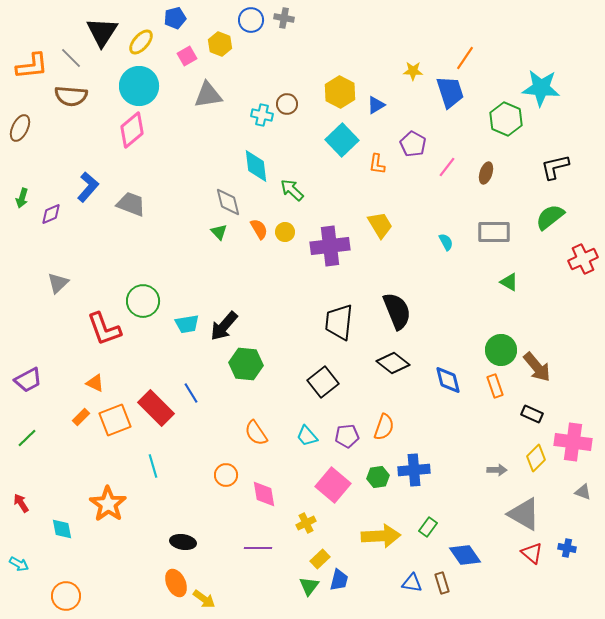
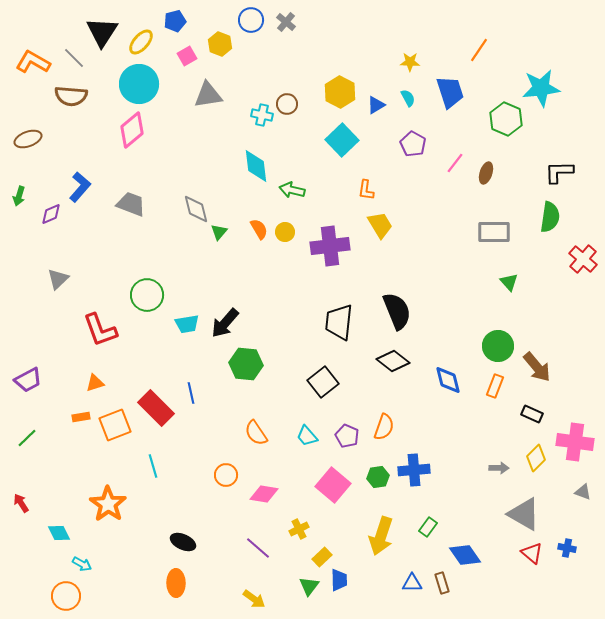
blue pentagon at (175, 18): moved 3 px down
gray cross at (284, 18): moved 2 px right, 4 px down; rotated 30 degrees clockwise
gray line at (71, 58): moved 3 px right
orange line at (465, 58): moved 14 px right, 8 px up
orange L-shape at (32, 66): moved 1 px right, 4 px up; rotated 144 degrees counterclockwise
yellow star at (413, 71): moved 3 px left, 9 px up
cyan circle at (139, 86): moved 2 px up
cyan star at (541, 88): rotated 12 degrees counterclockwise
brown ellipse at (20, 128): moved 8 px right, 11 px down; rotated 44 degrees clockwise
orange L-shape at (377, 164): moved 11 px left, 26 px down
pink line at (447, 167): moved 8 px right, 4 px up
black L-shape at (555, 167): moved 4 px right, 5 px down; rotated 12 degrees clockwise
blue L-shape at (88, 187): moved 8 px left
green arrow at (292, 190): rotated 30 degrees counterclockwise
green arrow at (22, 198): moved 3 px left, 2 px up
gray diamond at (228, 202): moved 32 px left, 7 px down
green semicircle at (550, 217): rotated 136 degrees clockwise
green triangle at (219, 232): rotated 24 degrees clockwise
cyan semicircle at (446, 242): moved 38 px left, 144 px up
red cross at (583, 259): rotated 24 degrees counterclockwise
green triangle at (509, 282): rotated 18 degrees clockwise
gray triangle at (58, 283): moved 4 px up
green circle at (143, 301): moved 4 px right, 6 px up
black arrow at (224, 326): moved 1 px right, 3 px up
red L-shape at (104, 329): moved 4 px left, 1 px down
green circle at (501, 350): moved 3 px left, 4 px up
black diamond at (393, 363): moved 2 px up
orange triangle at (95, 383): rotated 42 degrees counterclockwise
orange rectangle at (495, 386): rotated 40 degrees clockwise
blue line at (191, 393): rotated 20 degrees clockwise
orange rectangle at (81, 417): rotated 36 degrees clockwise
orange square at (115, 420): moved 5 px down
purple pentagon at (347, 436): rotated 30 degrees clockwise
pink cross at (573, 442): moved 2 px right
gray arrow at (497, 470): moved 2 px right, 2 px up
pink diamond at (264, 494): rotated 72 degrees counterclockwise
yellow cross at (306, 523): moved 7 px left, 6 px down
cyan diamond at (62, 529): moved 3 px left, 4 px down; rotated 15 degrees counterclockwise
yellow arrow at (381, 536): rotated 111 degrees clockwise
black ellipse at (183, 542): rotated 15 degrees clockwise
purple line at (258, 548): rotated 40 degrees clockwise
yellow rectangle at (320, 559): moved 2 px right, 2 px up
cyan arrow at (19, 564): moved 63 px right
blue trapezoid at (339, 580): rotated 15 degrees counterclockwise
orange ellipse at (176, 583): rotated 24 degrees clockwise
blue triangle at (412, 583): rotated 10 degrees counterclockwise
yellow arrow at (204, 599): moved 50 px right
